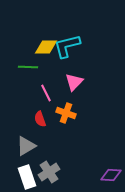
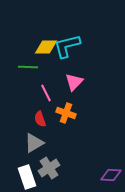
gray triangle: moved 8 px right, 3 px up
gray cross: moved 4 px up
